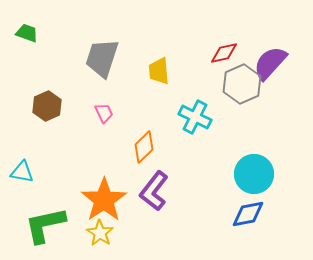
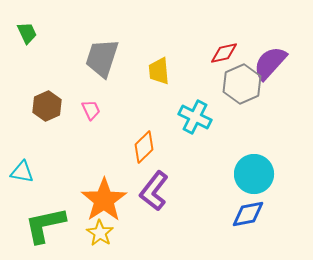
green trapezoid: rotated 45 degrees clockwise
pink trapezoid: moved 13 px left, 3 px up
